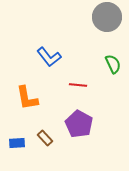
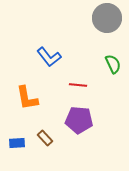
gray circle: moved 1 px down
purple pentagon: moved 4 px up; rotated 24 degrees counterclockwise
